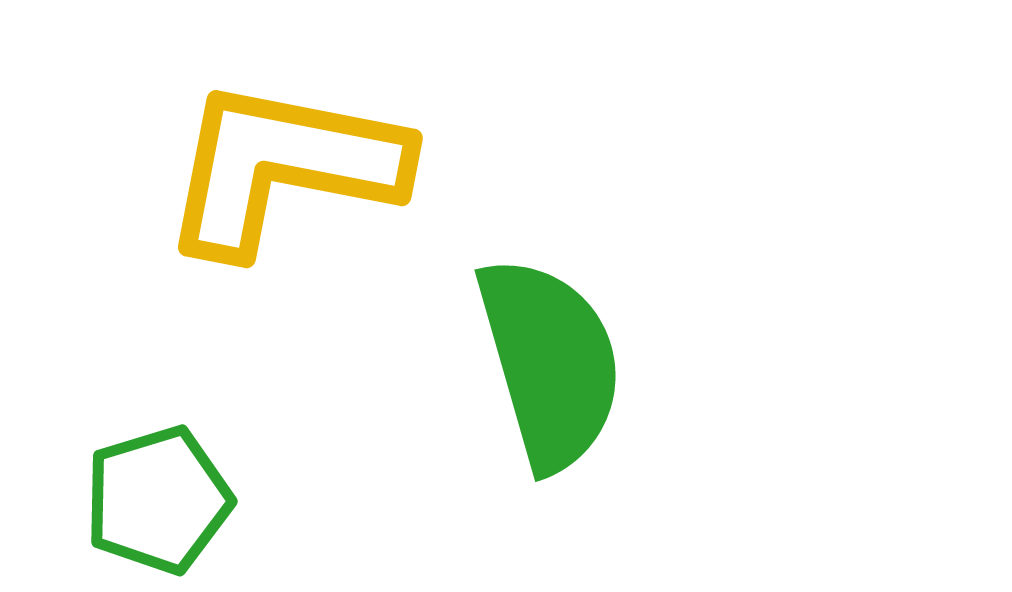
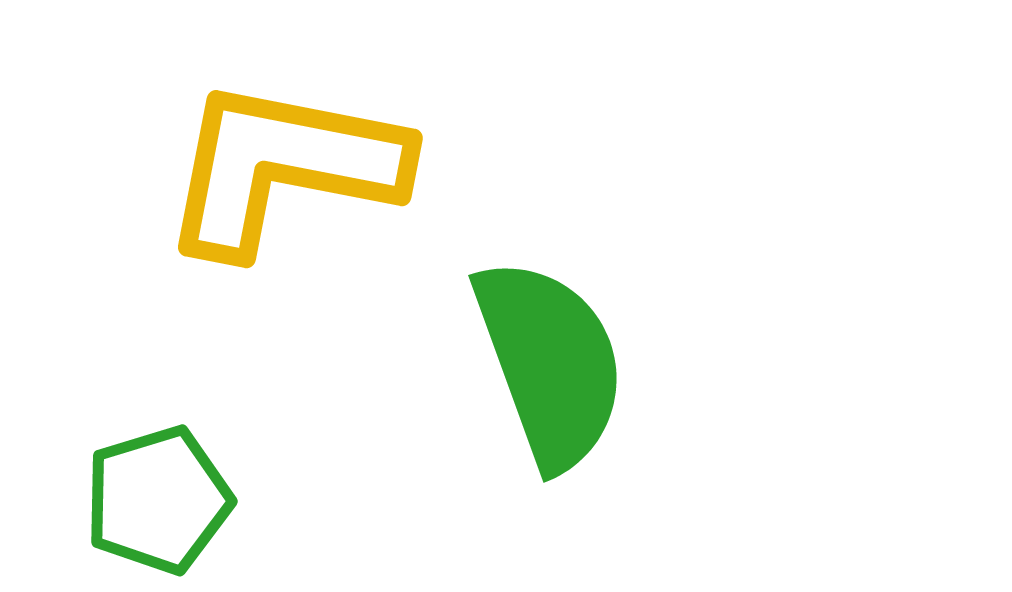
green semicircle: rotated 4 degrees counterclockwise
